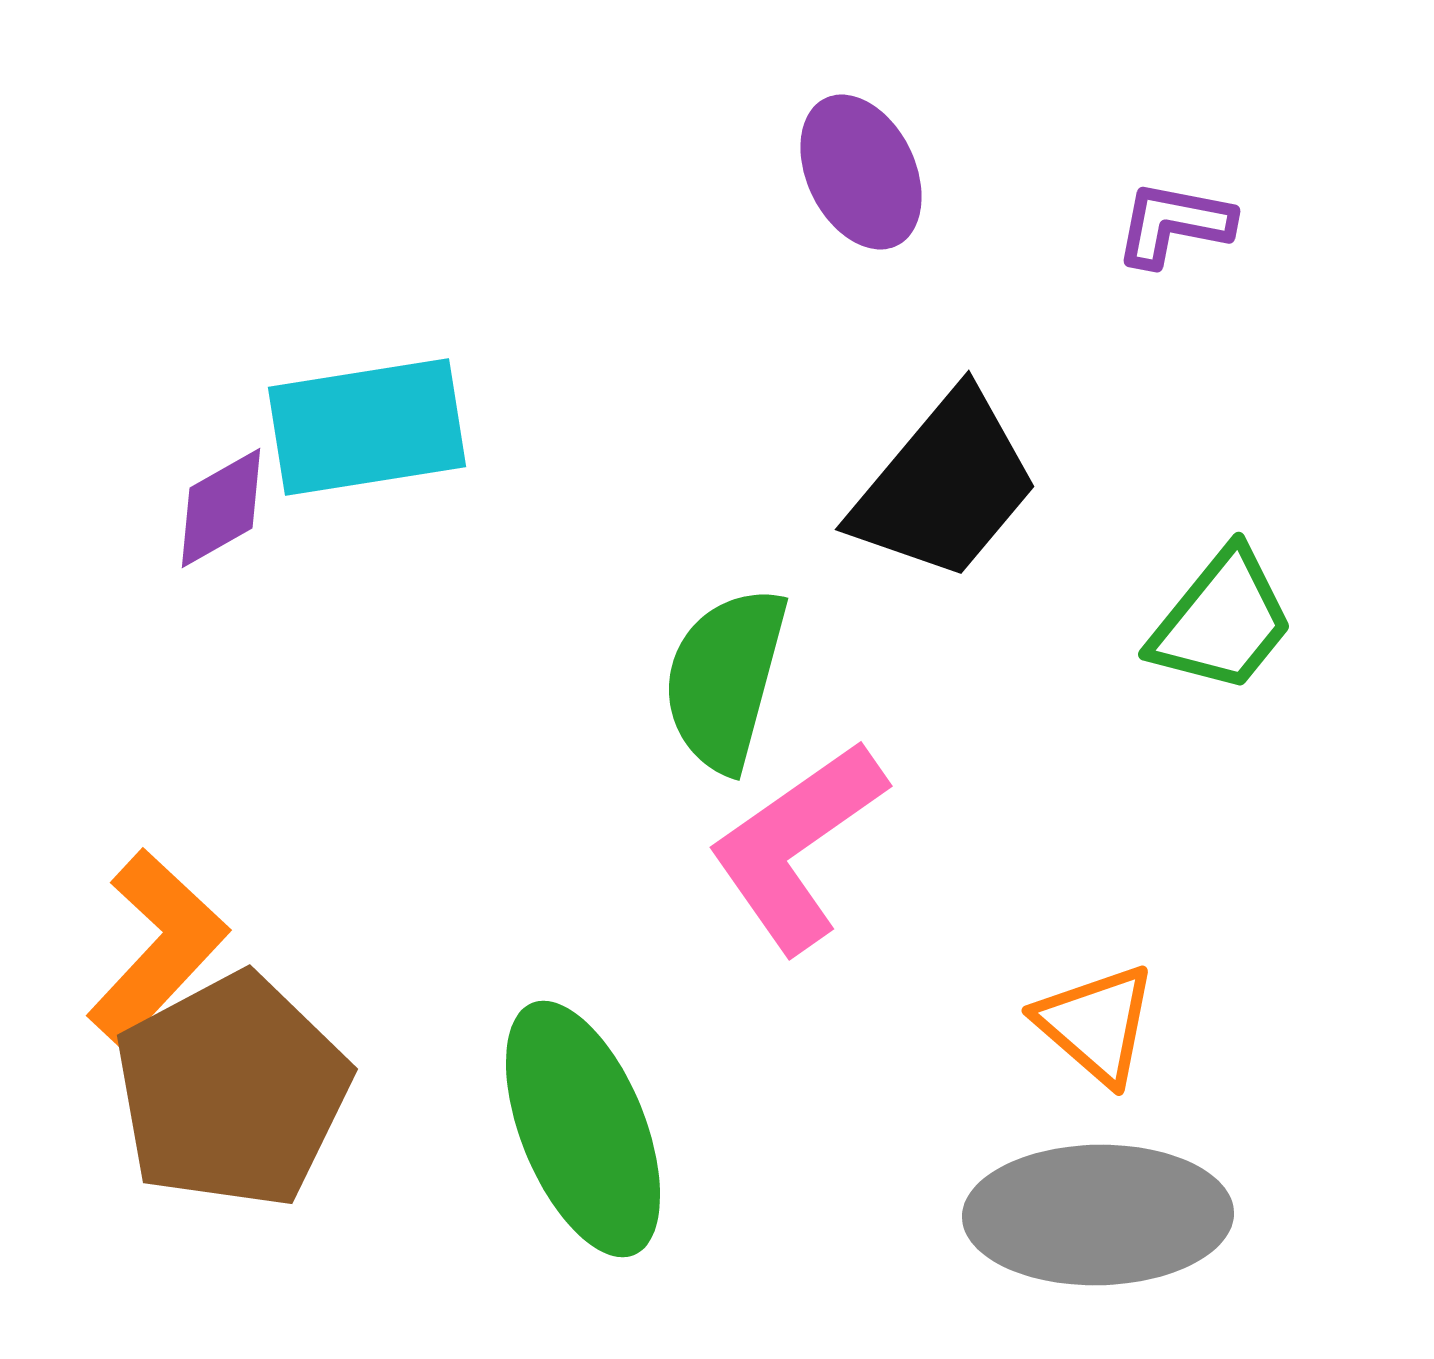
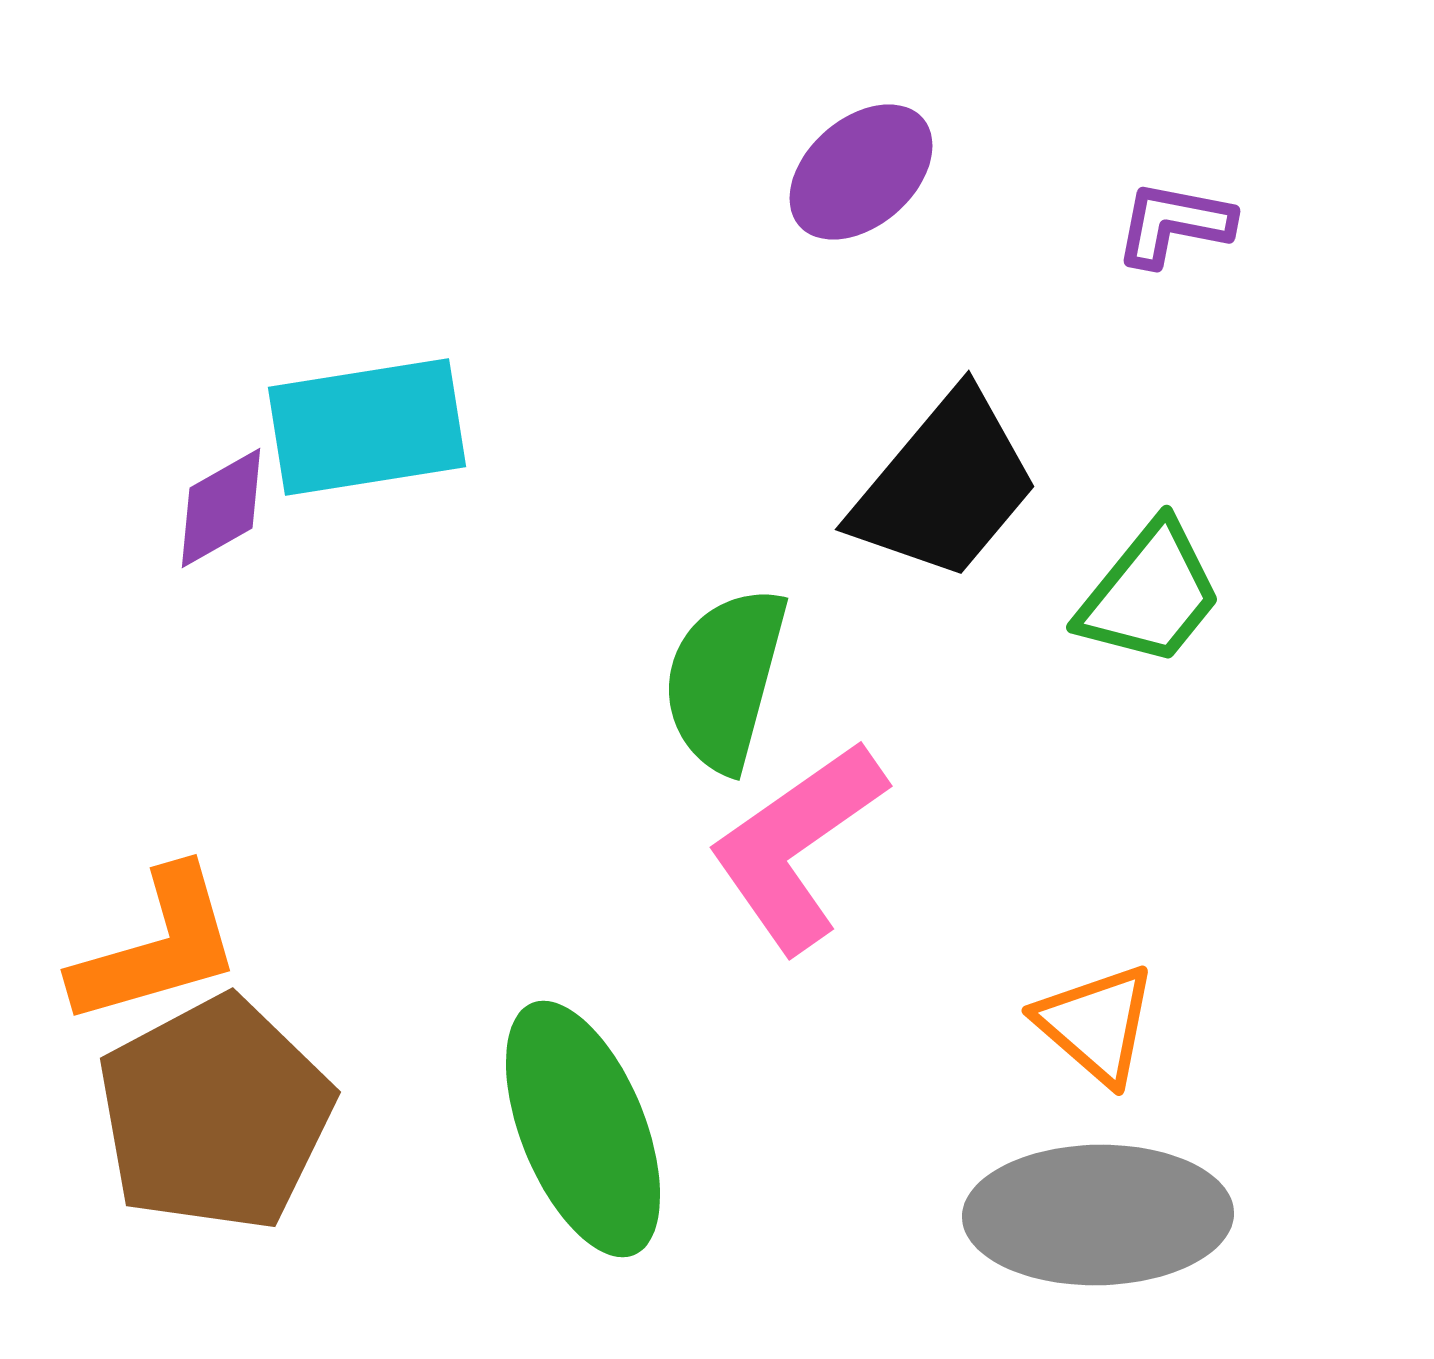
purple ellipse: rotated 75 degrees clockwise
green trapezoid: moved 72 px left, 27 px up
orange L-shape: rotated 31 degrees clockwise
brown pentagon: moved 17 px left, 23 px down
